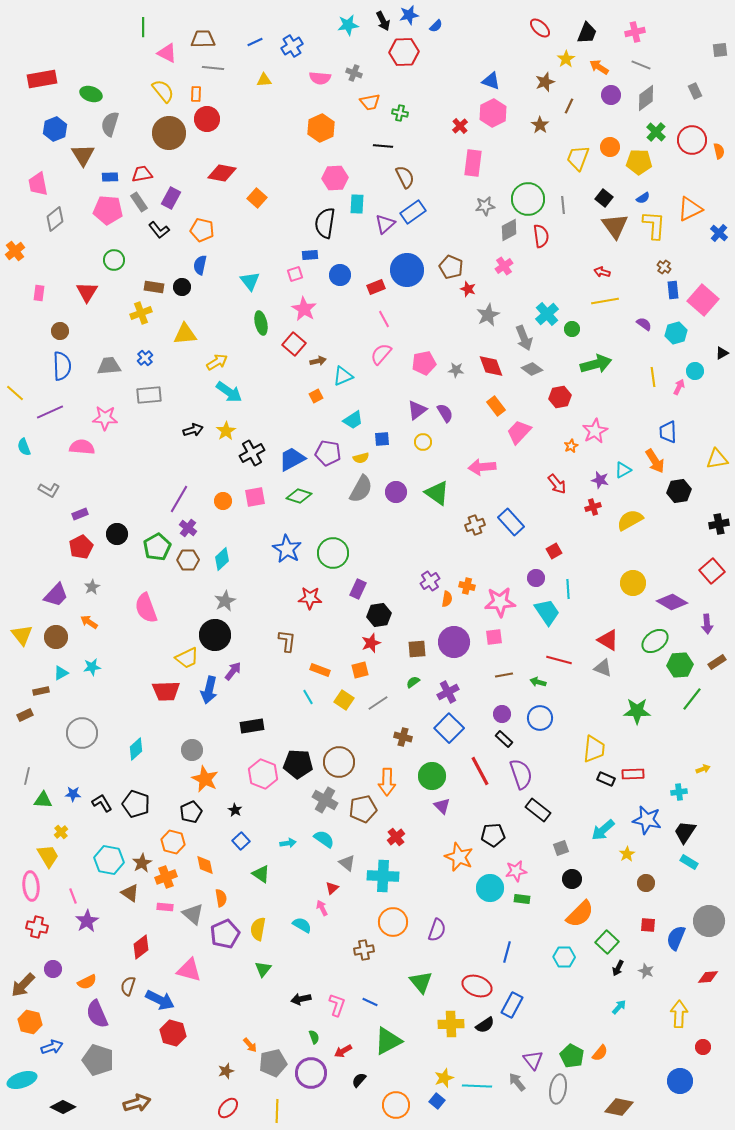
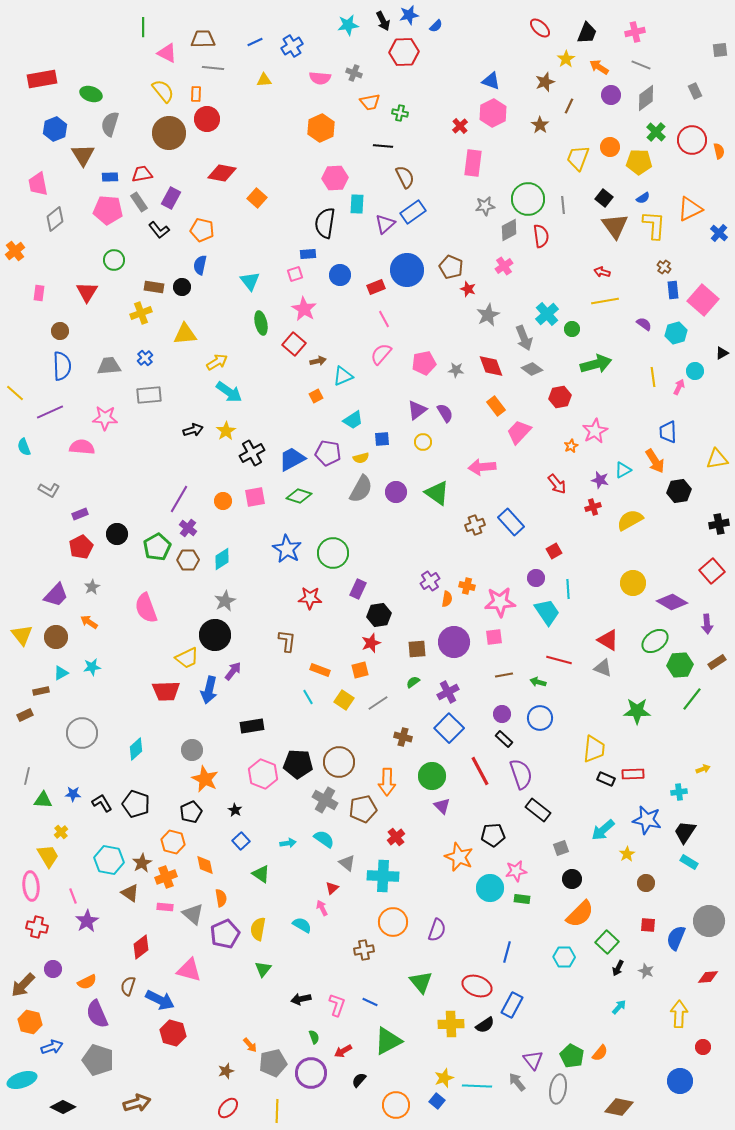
blue rectangle at (310, 255): moved 2 px left, 1 px up
cyan diamond at (222, 559): rotated 10 degrees clockwise
